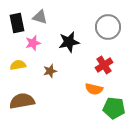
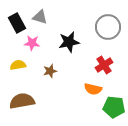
black rectangle: rotated 18 degrees counterclockwise
pink star: moved 1 px left; rotated 21 degrees clockwise
orange semicircle: moved 1 px left
green pentagon: moved 1 px up
